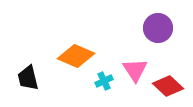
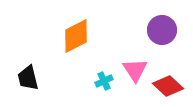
purple circle: moved 4 px right, 2 px down
orange diamond: moved 20 px up; rotated 51 degrees counterclockwise
